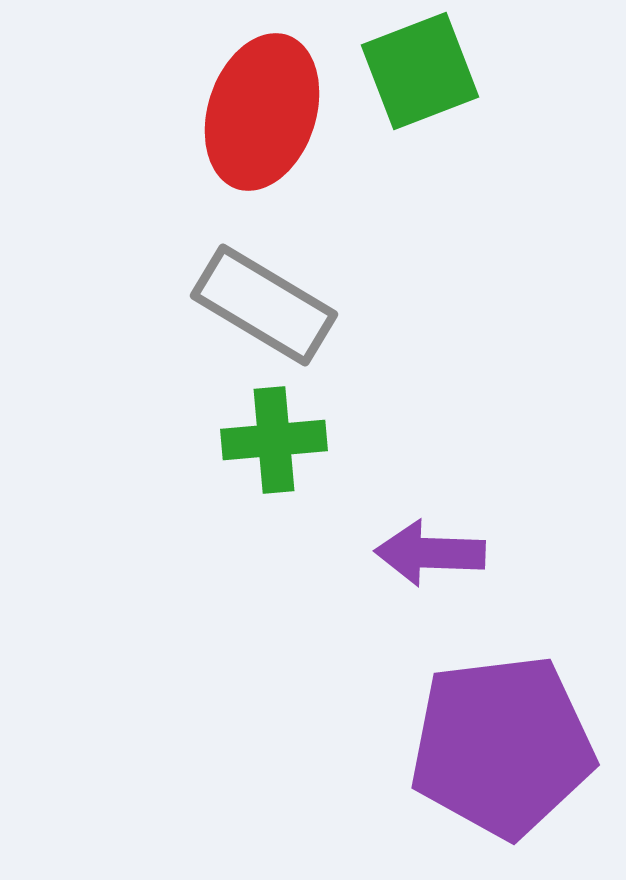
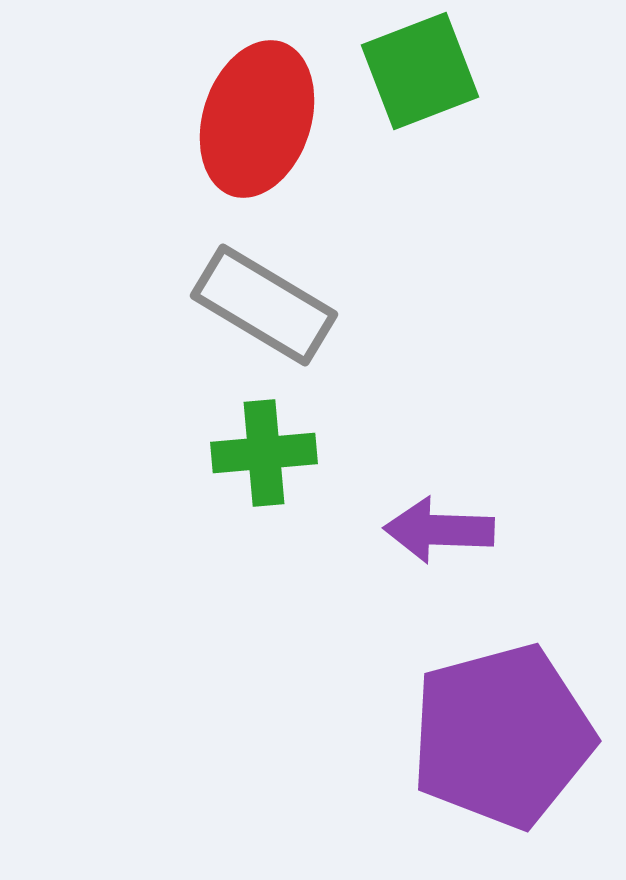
red ellipse: moved 5 px left, 7 px down
green cross: moved 10 px left, 13 px down
purple arrow: moved 9 px right, 23 px up
purple pentagon: moved 10 px up; rotated 8 degrees counterclockwise
